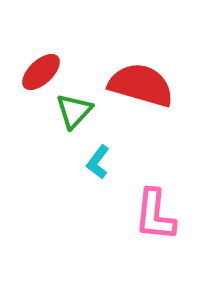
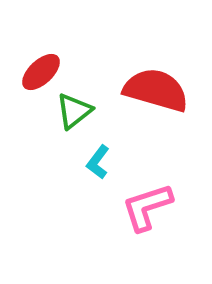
red semicircle: moved 15 px right, 5 px down
green triangle: rotated 9 degrees clockwise
pink L-shape: moved 8 px left, 8 px up; rotated 66 degrees clockwise
